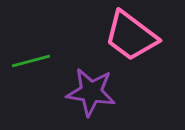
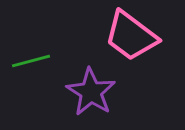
purple star: rotated 24 degrees clockwise
